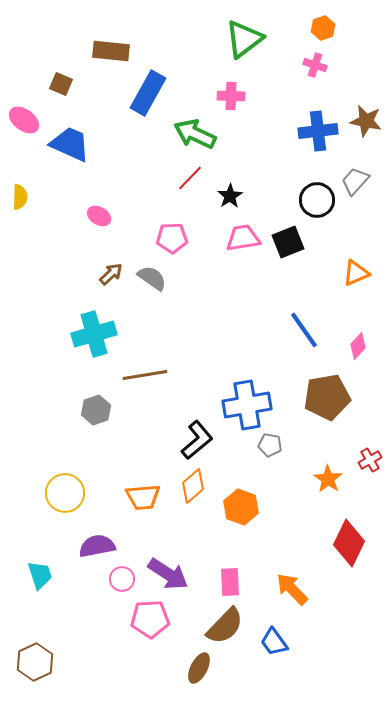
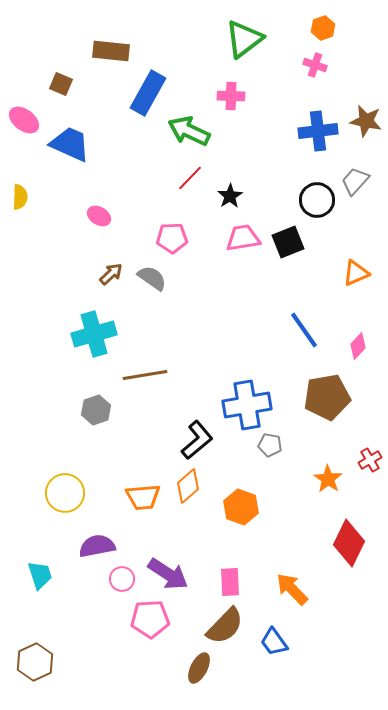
green arrow at (195, 134): moved 6 px left, 3 px up
orange diamond at (193, 486): moved 5 px left
